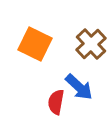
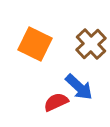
red semicircle: rotated 55 degrees clockwise
